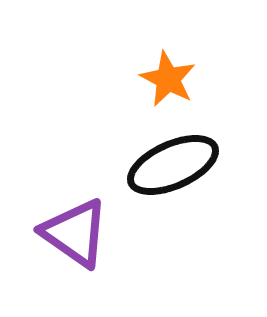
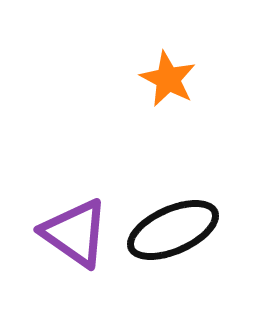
black ellipse: moved 65 px down
